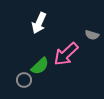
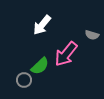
white arrow: moved 3 px right, 2 px down; rotated 15 degrees clockwise
pink arrow: rotated 8 degrees counterclockwise
